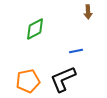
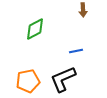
brown arrow: moved 5 px left, 2 px up
